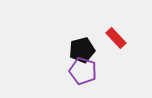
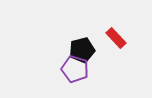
purple pentagon: moved 8 px left, 2 px up
